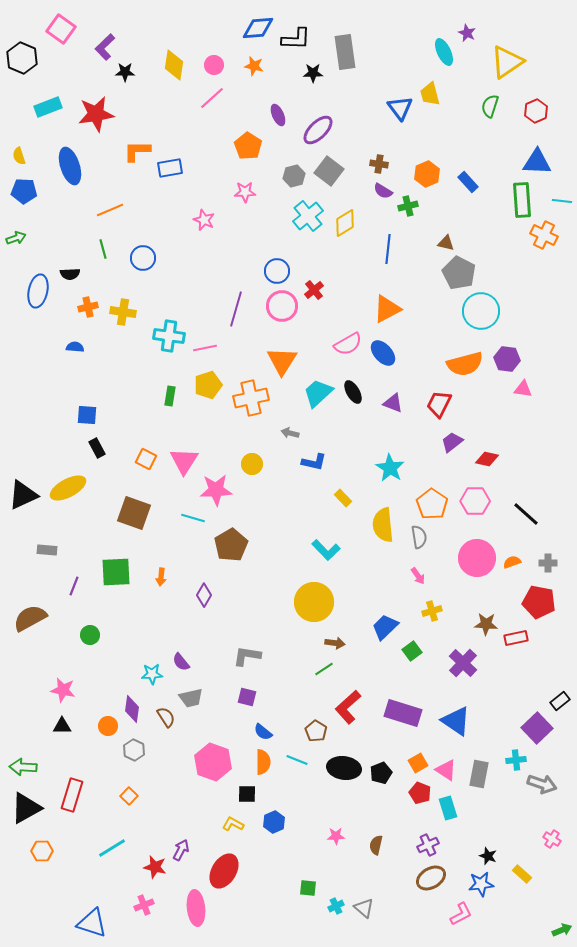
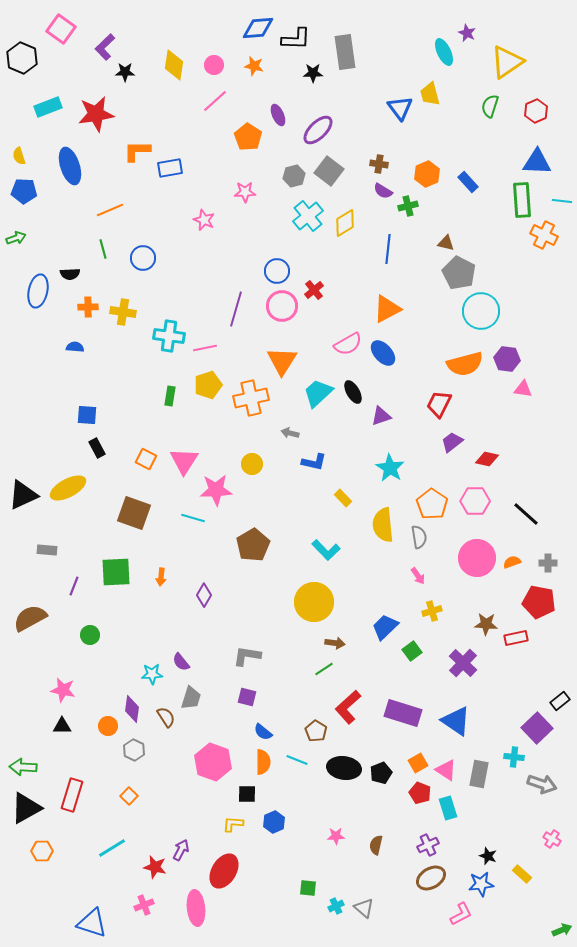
pink line at (212, 98): moved 3 px right, 3 px down
orange pentagon at (248, 146): moved 9 px up
orange cross at (88, 307): rotated 12 degrees clockwise
purple triangle at (393, 403): moved 12 px left, 13 px down; rotated 40 degrees counterclockwise
brown pentagon at (231, 545): moved 22 px right
gray trapezoid at (191, 698): rotated 60 degrees counterclockwise
cyan cross at (516, 760): moved 2 px left, 3 px up; rotated 12 degrees clockwise
yellow L-shape at (233, 824): rotated 25 degrees counterclockwise
